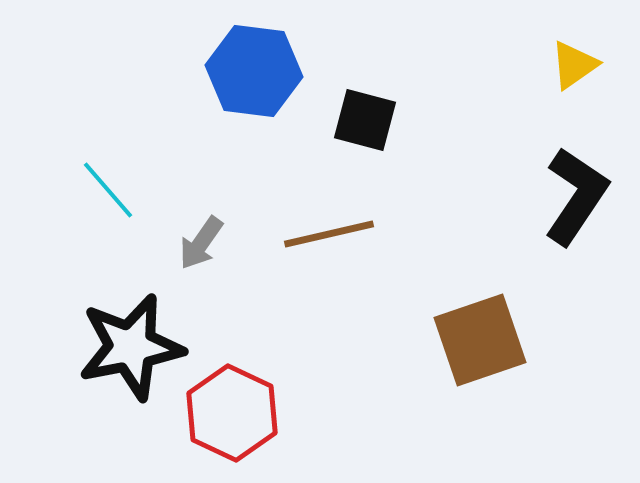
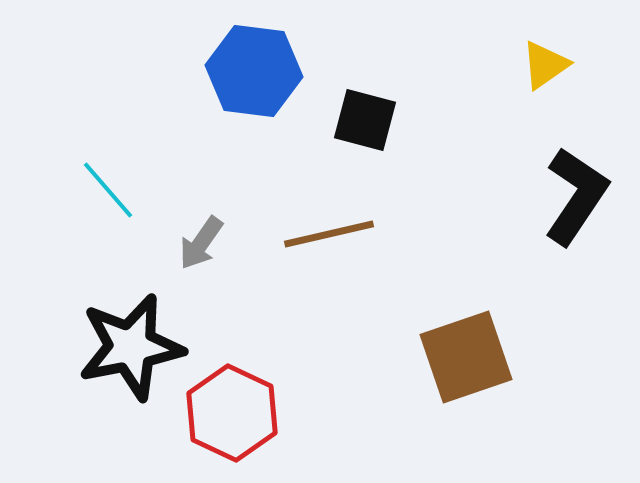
yellow triangle: moved 29 px left
brown square: moved 14 px left, 17 px down
